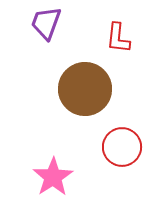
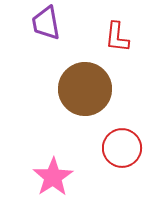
purple trapezoid: rotated 30 degrees counterclockwise
red L-shape: moved 1 px left, 1 px up
red circle: moved 1 px down
